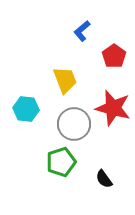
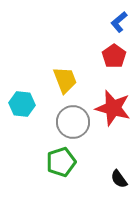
blue L-shape: moved 37 px right, 9 px up
cyan hexagon: moved 4 px left, 5 px up
gray circle: moved 1 px left, 2 px up
black semicircle: moved 15 px right
